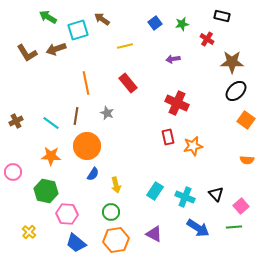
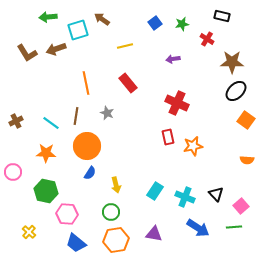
green arrow at (48, 17): rotated 36 degrees counterclockwise
orange star at (51, 156): moved 5 px left, 3 px up
blue semicircle at (93, 174): moved 3 px left, 1 px up
purple triangle at (154, 234): rotated 18 degrees counterclockwise
